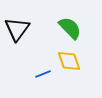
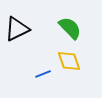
black triangle: rotated 28 degrees clockwise
